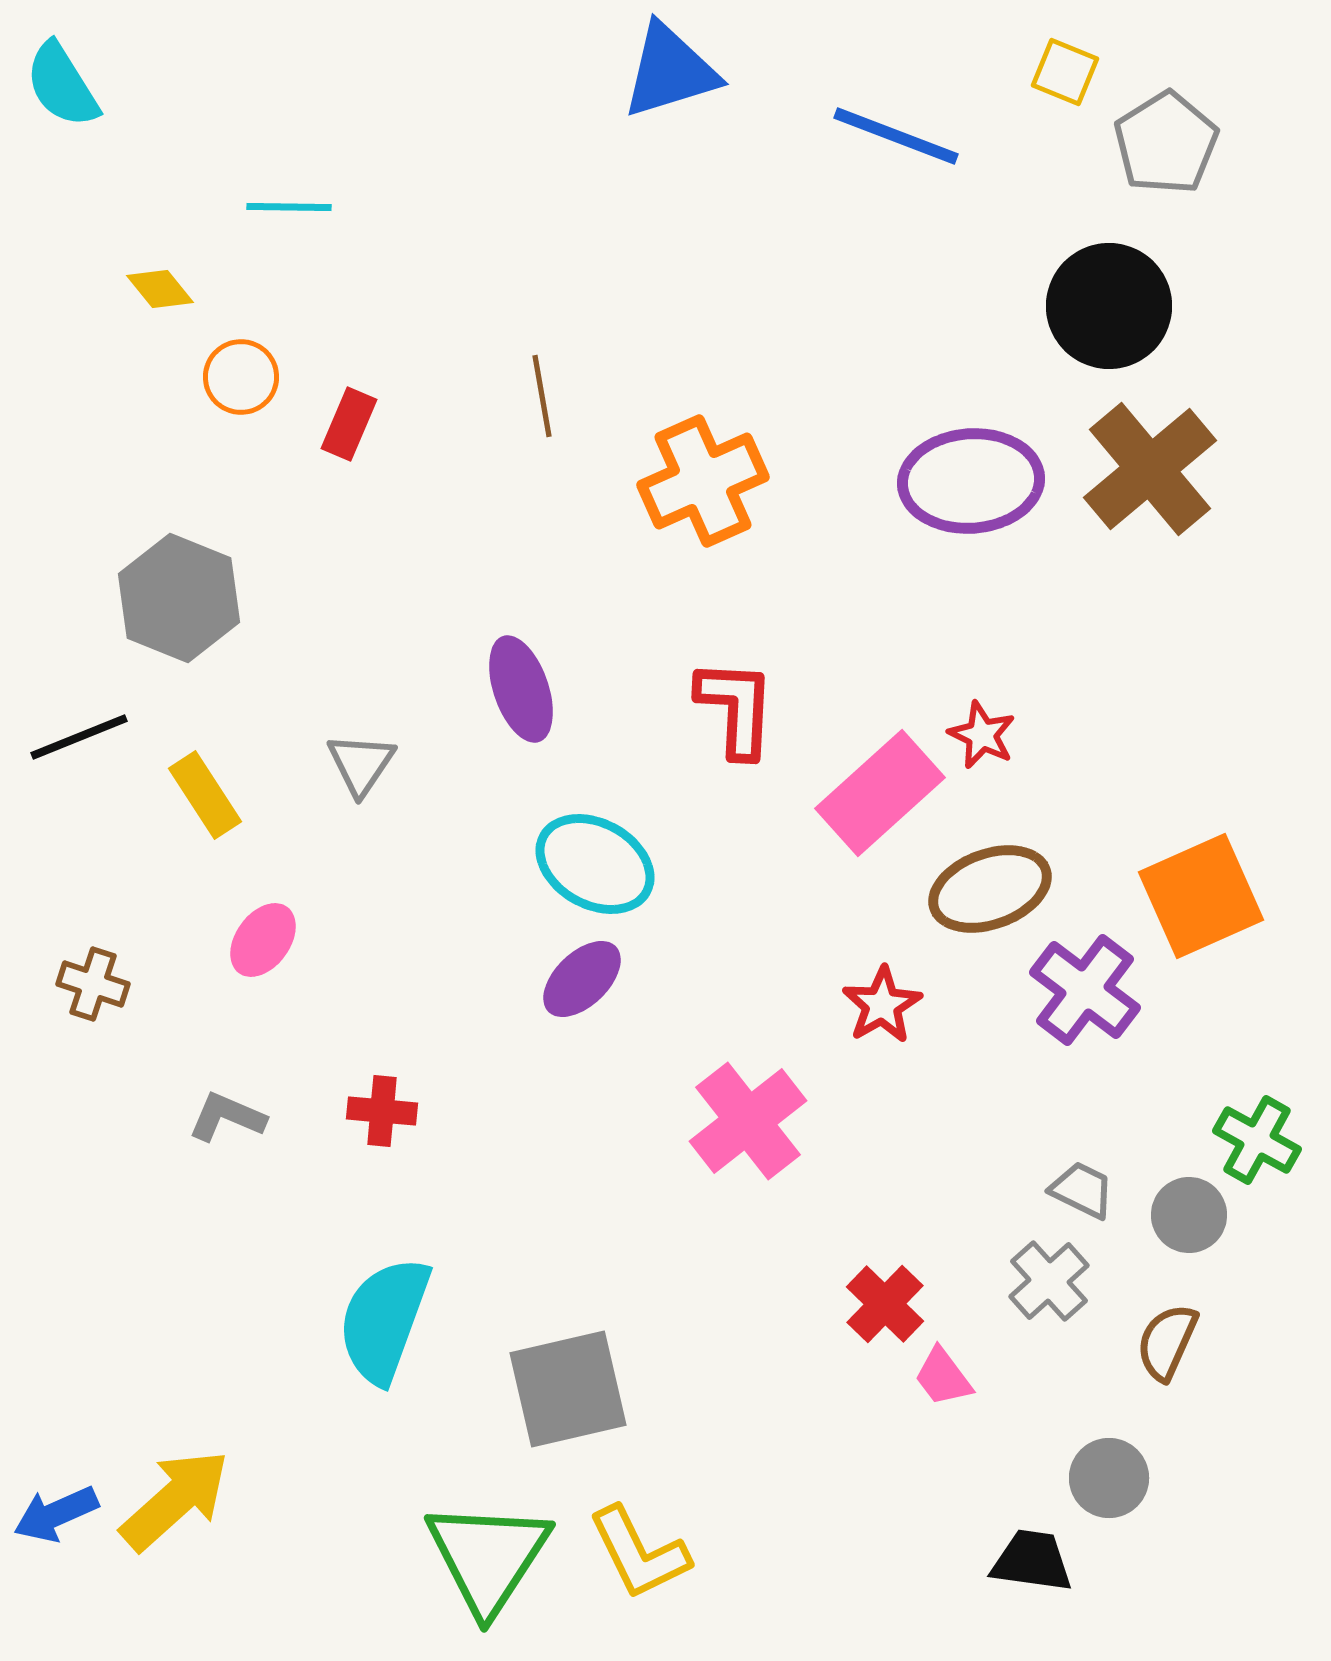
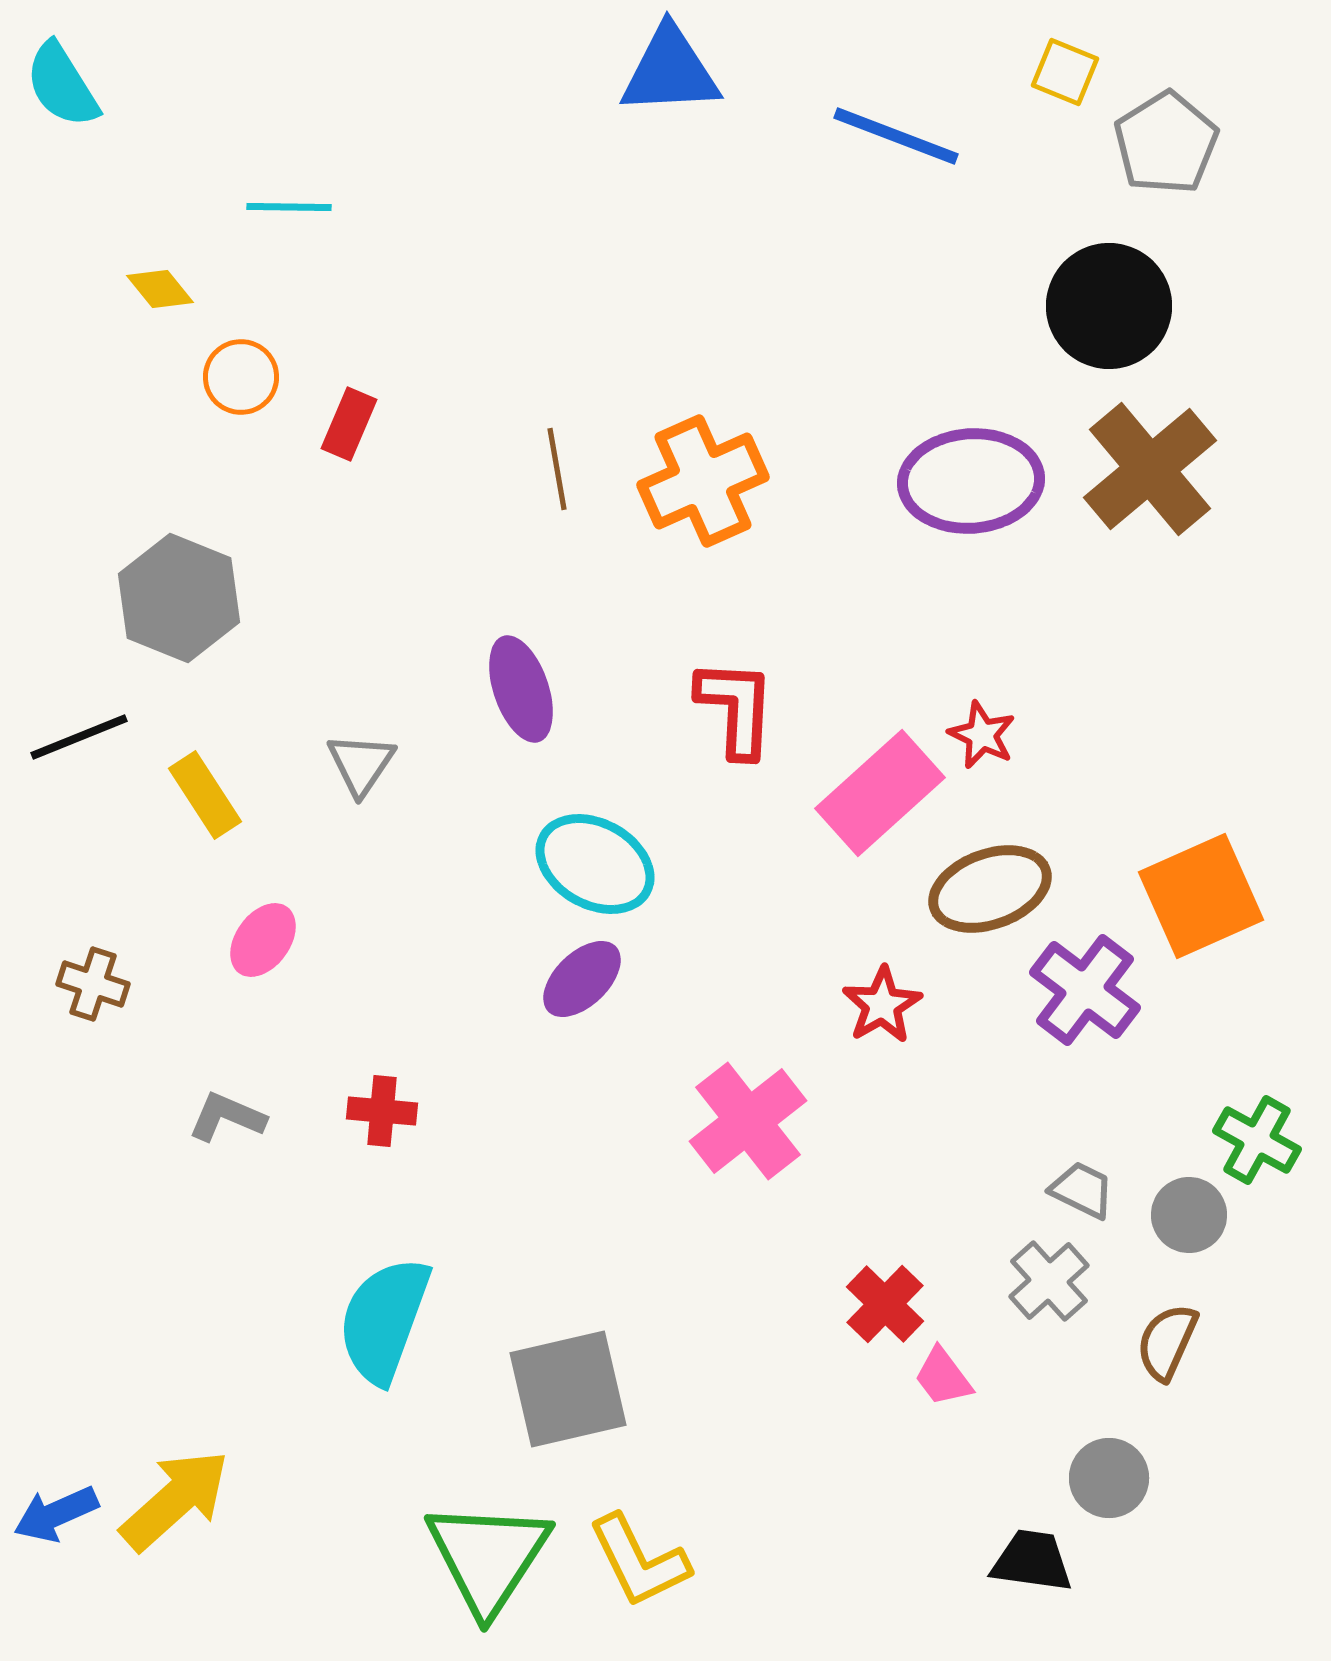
blue triangle at (670, 71): rotated 14 degrees clockwise
brown line at (542, 396): moved 15 px right, 73 px down
yellow L-shape at (639, 1553): moved 8 px down
